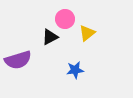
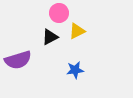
pink circle: moved 6 px left, 6 px up
yellow triangle: moved 10 px left, 2 px up; rotated 12 degrees clockwise
